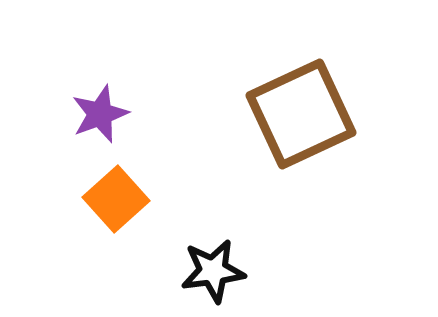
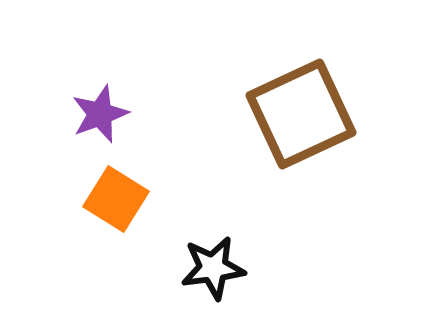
orange square: rotated 16 degrees counterclockwise
black star: moved 3 px up
